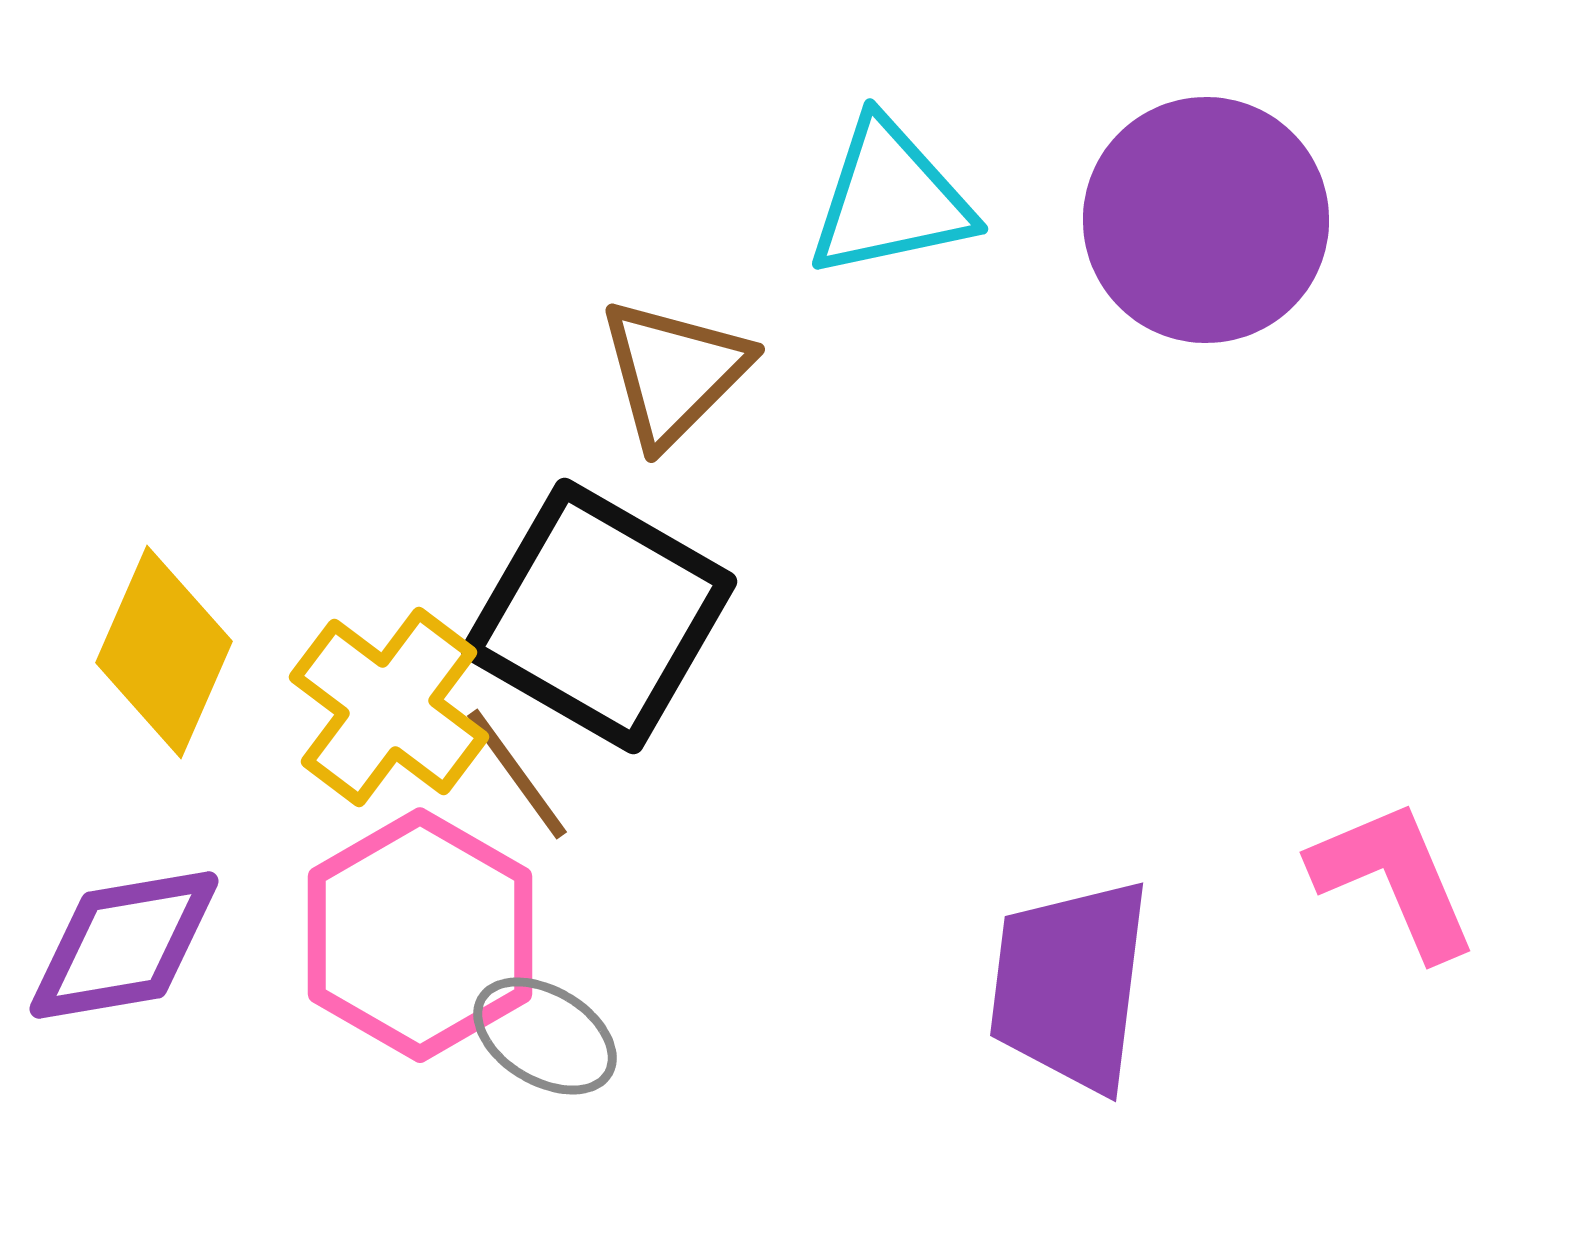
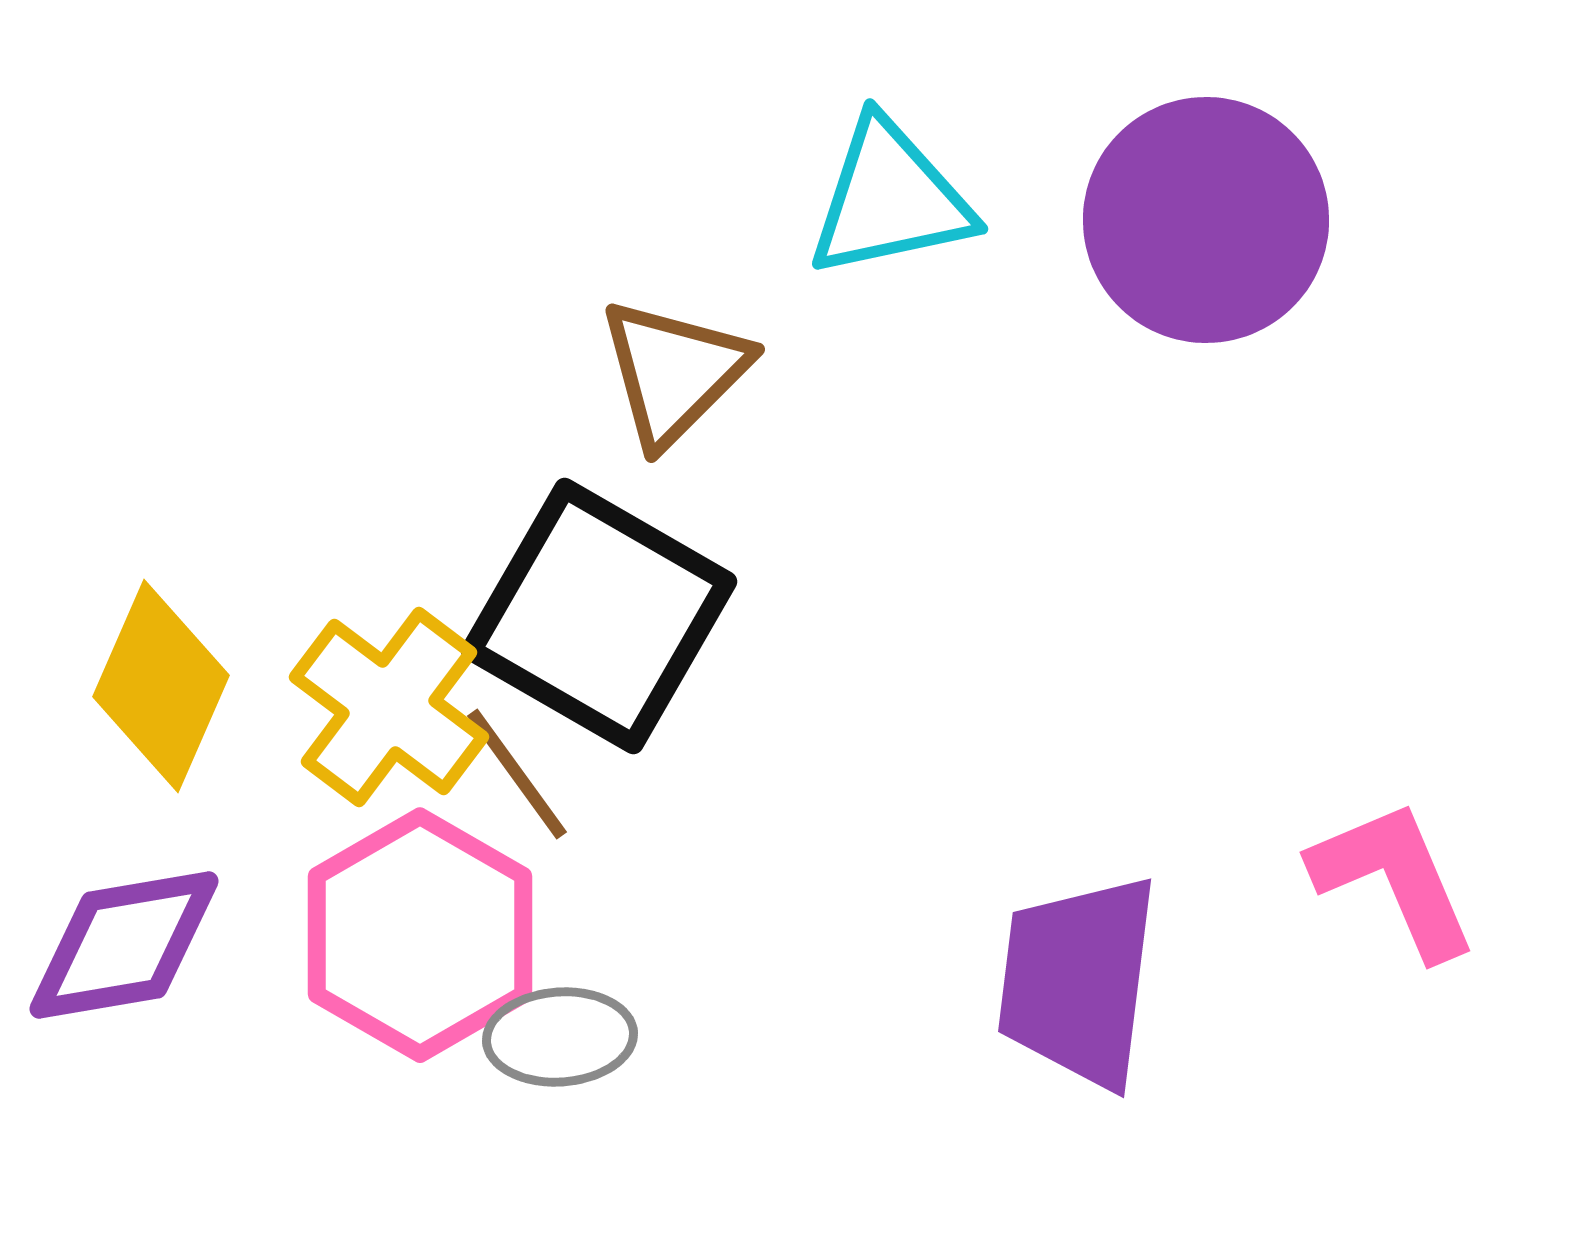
yellow diamond: moved 3 px left, 34 px down
purple trapezoid: moved 8 px right, 4 px up
gray ellipse: moved 15 px right, 1 px down; rotated 35 degrees counterclockwise
